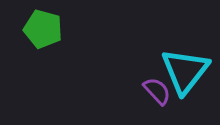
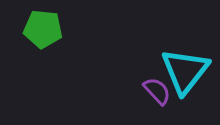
green pentagon: rotated 9 degrees counterclockwise
